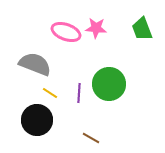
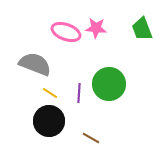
black circle: moved 12 px right, 1 px down
